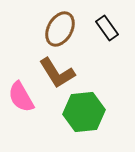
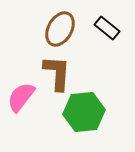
black rectangle: rotated 15 degrees counterclockwise
brown L-shape: rotated 144 degrees counterclockwise
pink semicircle: rotated 68 degrees clockwise
